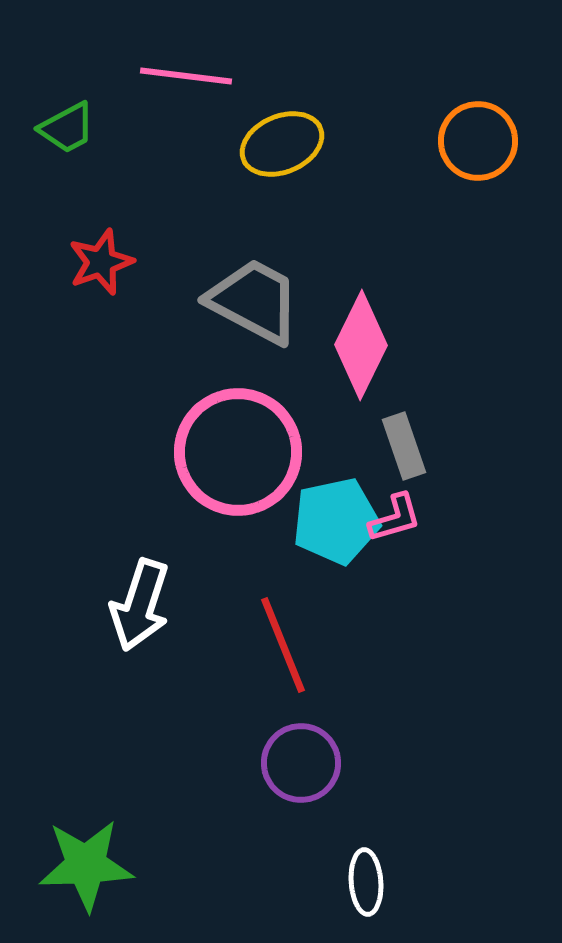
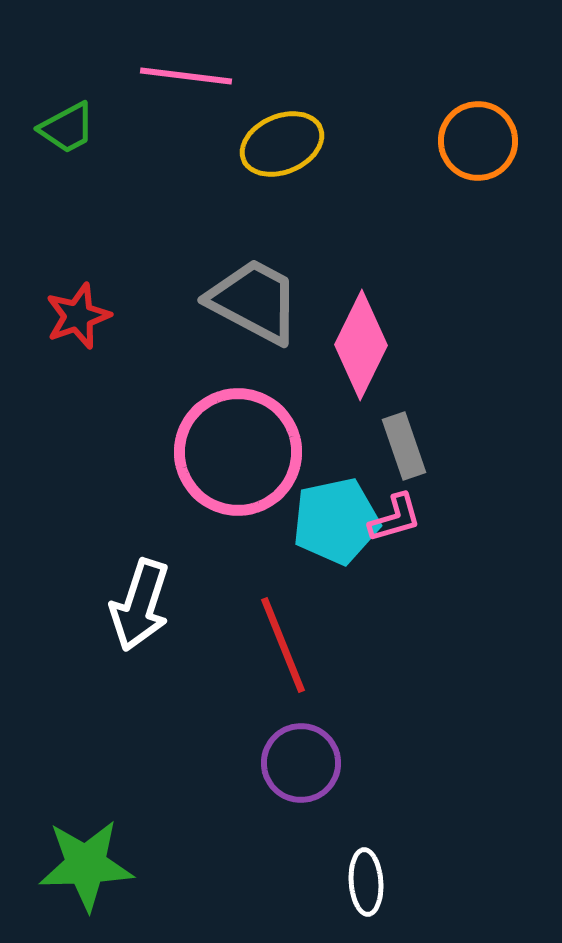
red star: moved 23 px left, 54 px down
